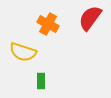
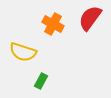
orange cross: moved 5 px right
green rectangle: rotated 28 degrees clockwise
